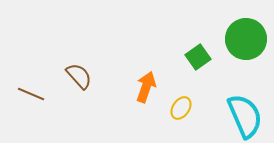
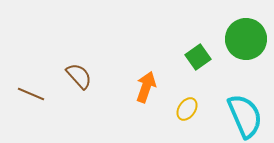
yellow ellipse: moved 6 px right, 1 px down
